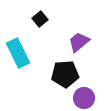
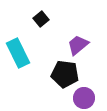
black square: moved 1 px right
purple trapezoid: moved 1 px left, 3 px down
black pentagon: rotated 12 degrees clockwise
